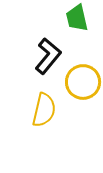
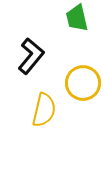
black L-shape: moved 17 px left
yellow circle: moved 1 px down
